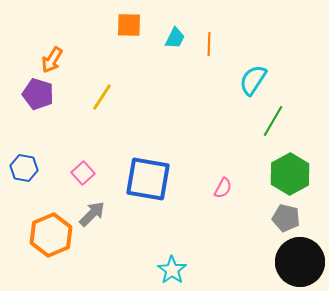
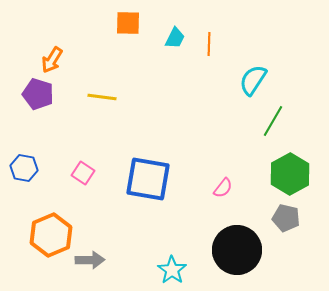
orange square: moved 1 px left, 2 px up
yellow line: rotated 64 degrees clockwise
pink square: rotated 15 degrees counterclockwise
pink semicircle: rotated 10 degrees clockwise
gray arrow: moved 2 px left, 46 px down; rotated 44 degrees clockwise
black circle: moved 63 px left, 12 px up
